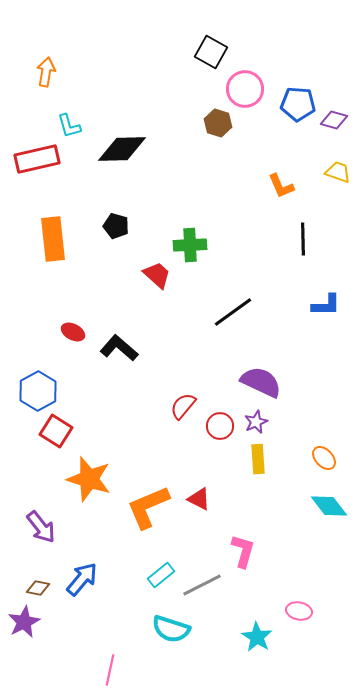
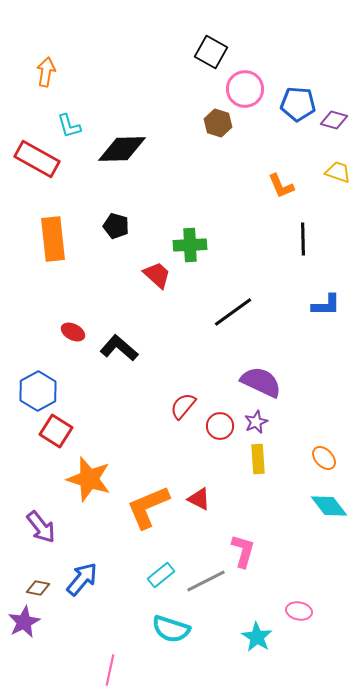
red rectangle at (37, 159): rotated 42 degrees clockwise
gray line at (202, 585): moved 4 px right, 4 px up
